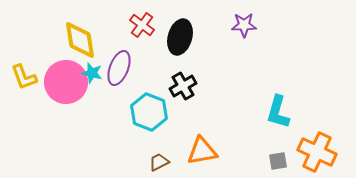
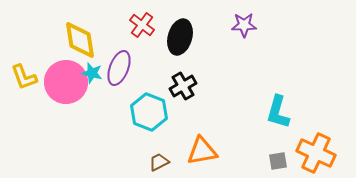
orange cross: moved 1 px left, 1 px down
